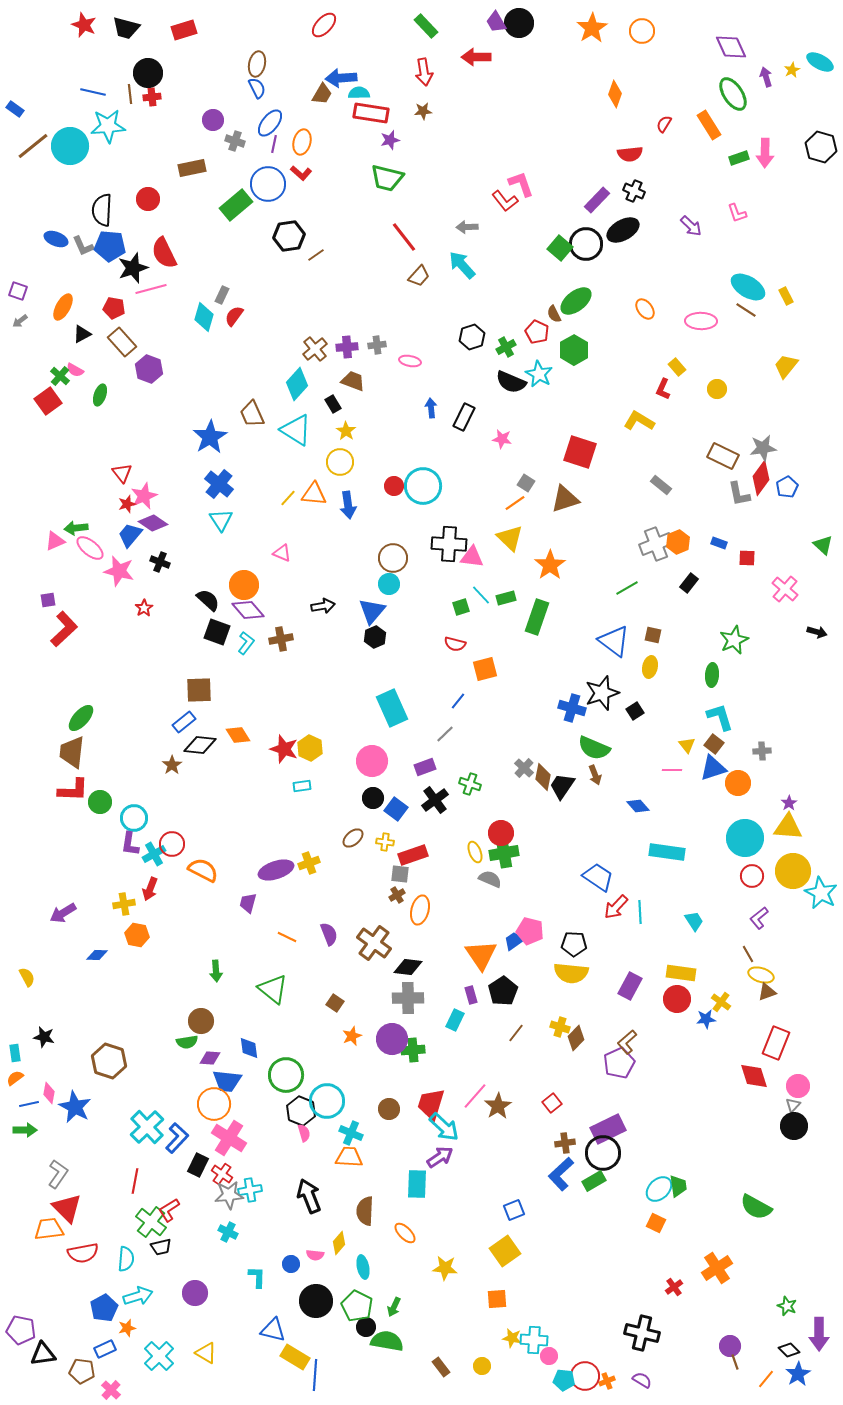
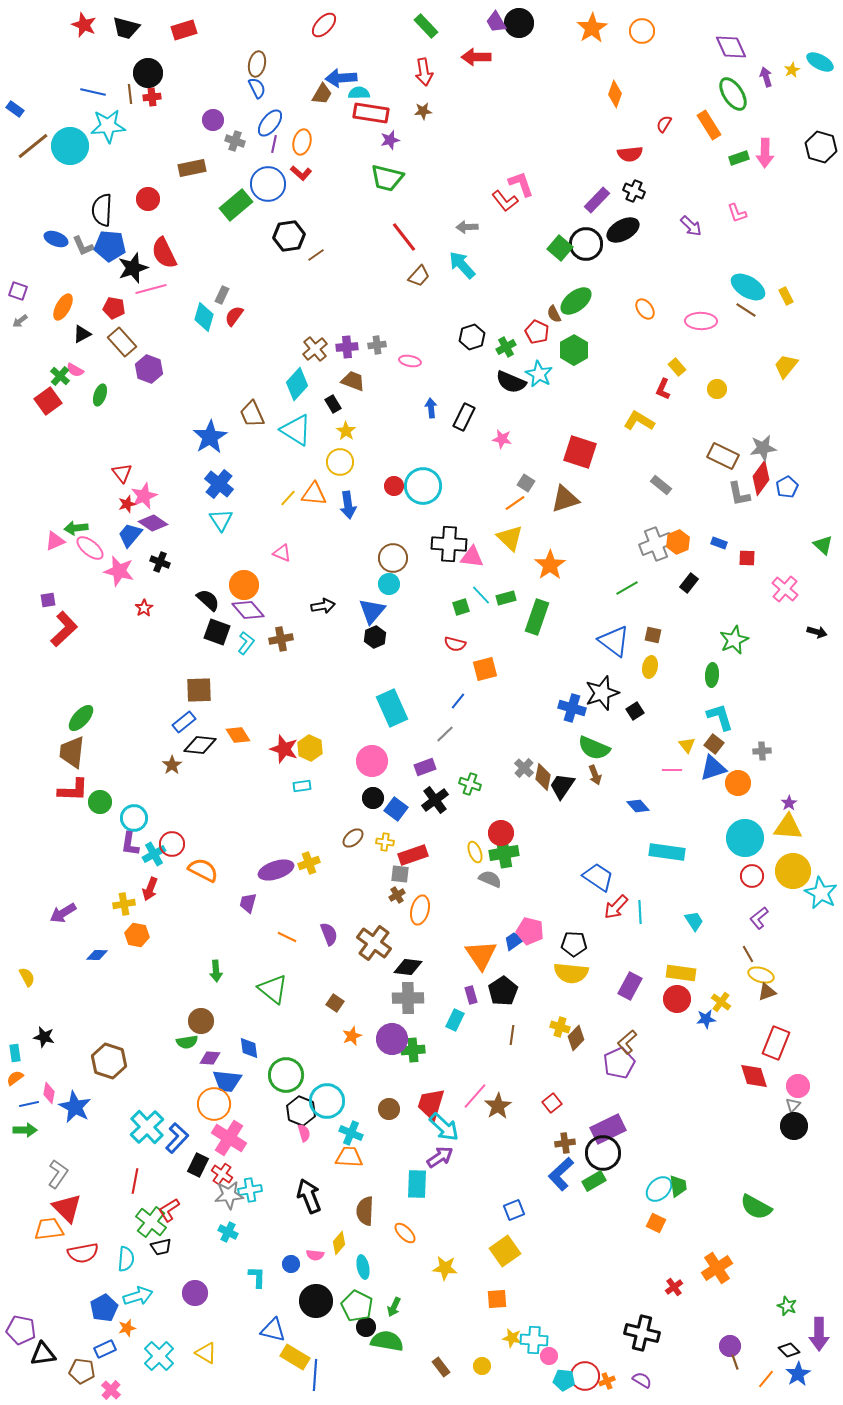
brown line at (516, 1033): moved 4 px left, 2 px down; rotated 30 degrees counterclockwise
